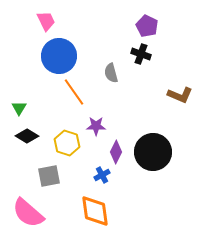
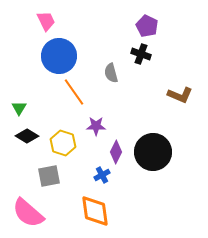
yellow hexagon: moved 4 px left
